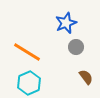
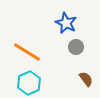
blue star: rotated 25 degrees counterclockwise
brown semicircle: moved 2 px down
